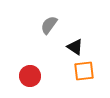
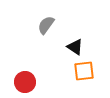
gray semicircle: moved 3 px left
red circle: moved 5 px left, 6 px down
